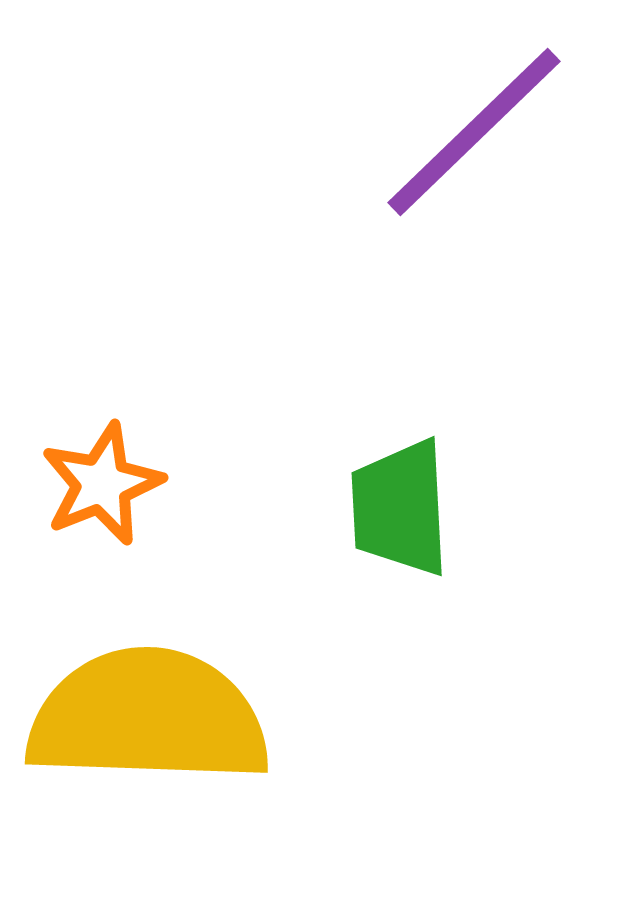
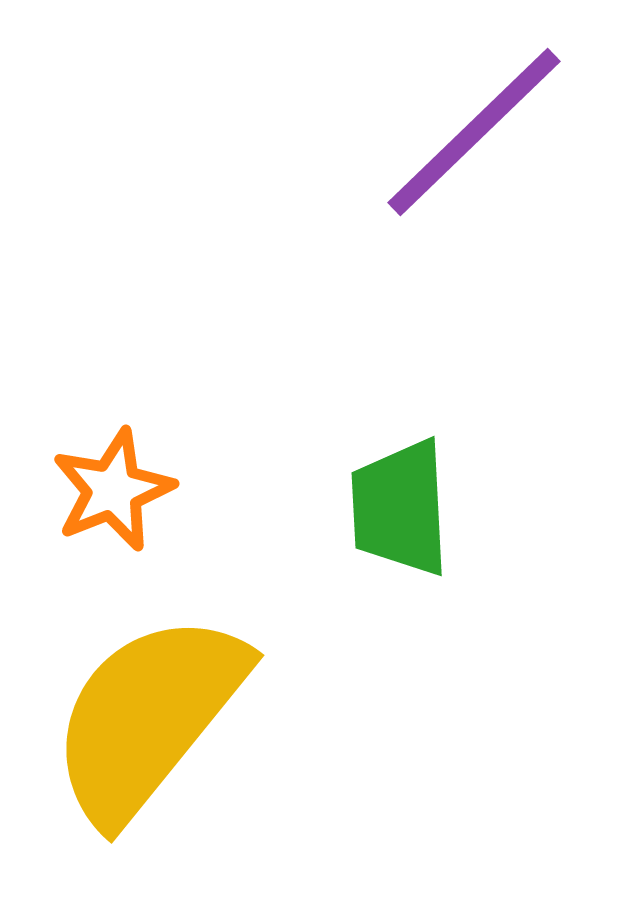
orange star: moved 11 px right, 6 px down
yellow semicircle: rotated 53 degrees counterclockwise
